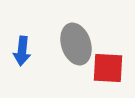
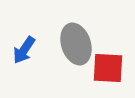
blue arrow: moved 2 px right, 1 px up; rotated 28 degrees clockwise
